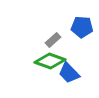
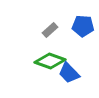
blue pentagon: moved 1 px right, 1 px up
gray rectangle: moved 3 px left, 10 px up
